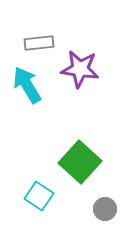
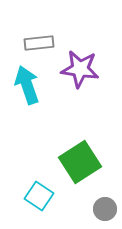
cyan arrow: rotated 12 degrees clockwise
green square: rotated 15 degrees clockwise
